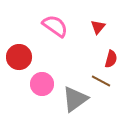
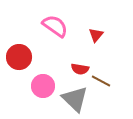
red triangle: moved 2 px left, 8 px down
red semicircle: moved 31 px left, 10 px down; rotated 84 degrees clockwise
pink circle: moved 1 px right, 2 px down
gray triangle: rotated 40 degrees counterclockwise
